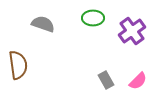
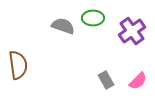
gray semicircle: moved 20 px right, 2 px down
